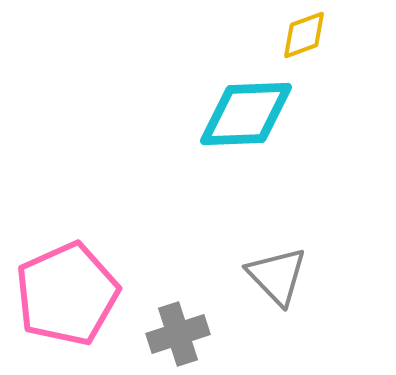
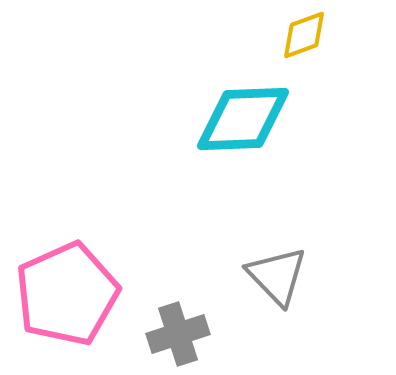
cyan diamond: moved 3 px left, 5 px down
